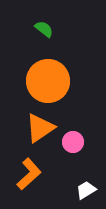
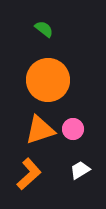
orange circle: moved 1 px up
orange triangle: moved 2 px down; rotated 16 degrees clockwise
pink circle: moved 13 px up
white trapezoid: moved 6 px left, 20 px up
